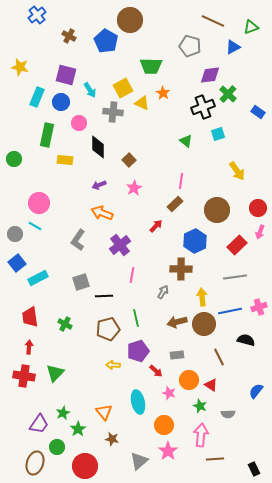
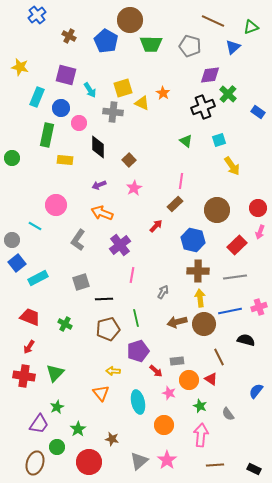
blue triangle at (233, 47): rotated 14 degrees counterclockwise
green trapezoid at (151, 66): moved 22 px up
yellow square at (123, 88): rotated 12 degrees clockwise
blue circle at (61, 102): moved 6 px down
cyan square at (218, 134): moved 1 px right, 6 px down
green circle at (14, 159): moved 2 px left, 1 px up
yellow arrow at (237, 171): moved 5 px left, 5 px up
pink circle at (39, 203): moved 17 px right, 2 px down
gray circle at (15, 234): moved 3 px left, 6 px down
blue hexagon at (195, 241): moved 2 px left, 1 px up; rotated 20 degrees counterclockwise
brown cross at (181, 269): moved 17 px right, 2 px down
black line at (104, 296): moved 3 px down
yellow arrow at (202, 297): moved 2 px left, 1 px down
red trapezoid at (30, 317): rotated 120 degrees clockwise
red arrow at (29, 347): rotated 152 degrees counterclockwise
gray rectangle at (177, 355): moved 6 px down
yellow arrow at (113, 365): moved 6 px down
red triangle at (211, 385): moved 6 px up
orange triangle at (104, 412): moved 3 px left, 19 px up
green star at (63, 413): moved 6 px left, 6 px up
gray semicircle at (228, 414): rotated 56 degrees clockwise
pink star at (168, 451): moved 1 px left, 9 px down
brown line at (215, 459): moved 6 px down
red circle at (85, 466): moved 4 px right, 4 px up
black rectangle at (254, 469): rotated 40 degrees counterclockwise
